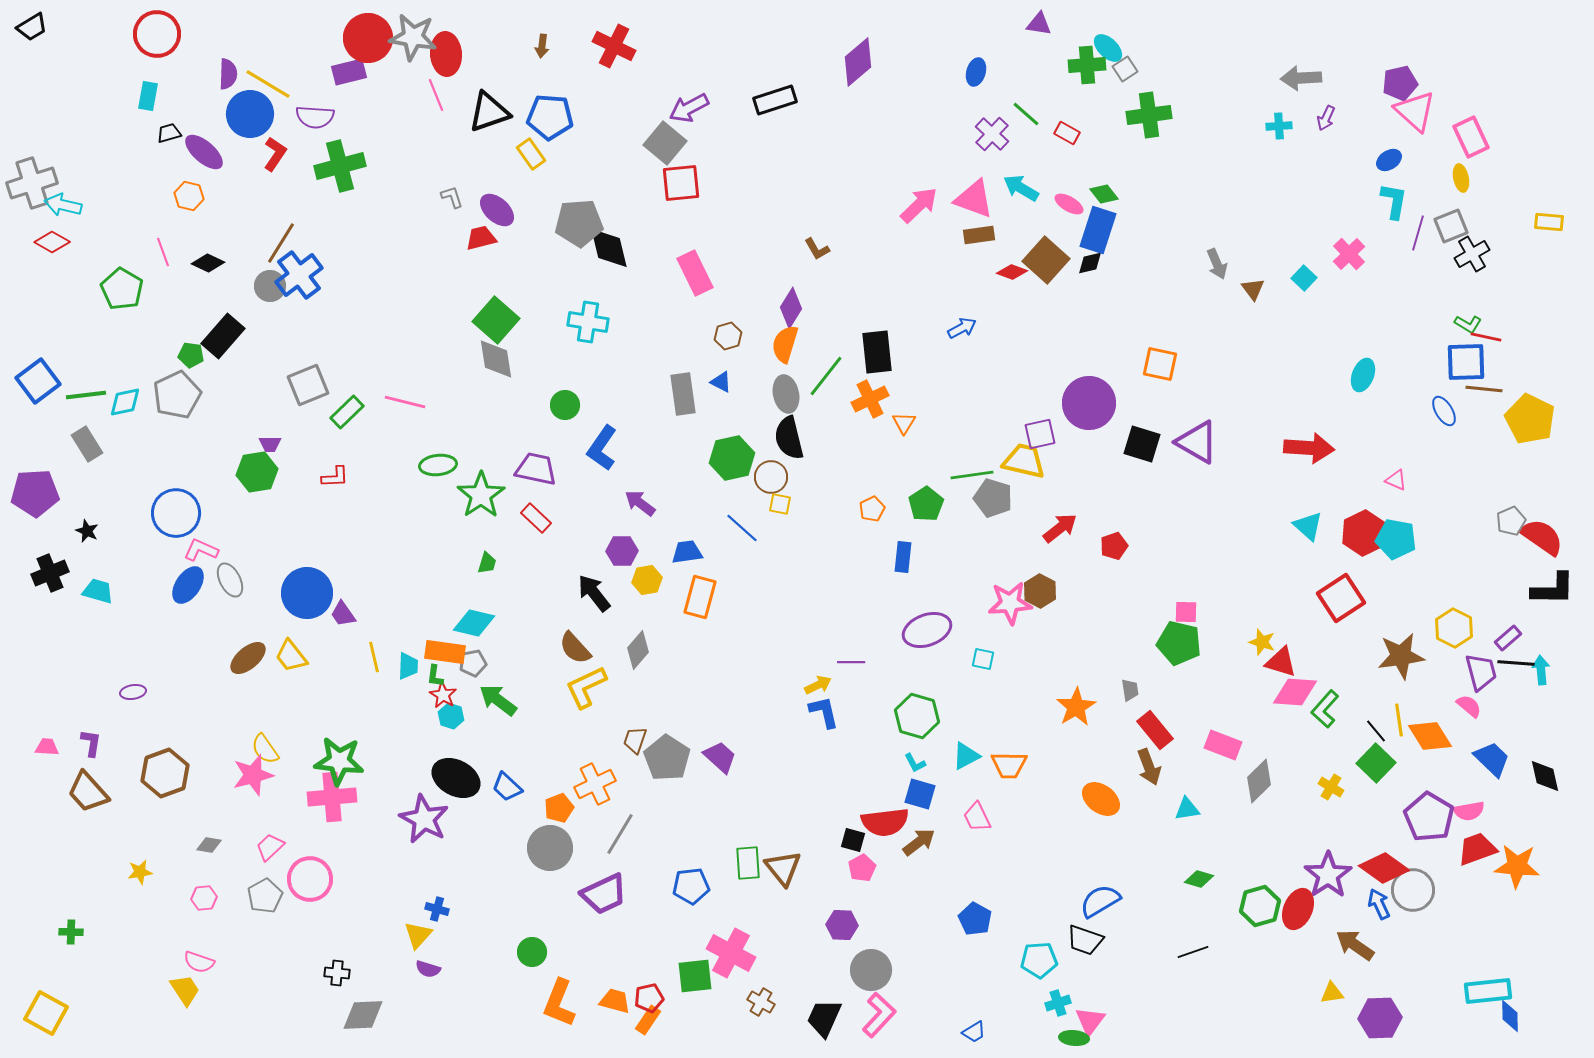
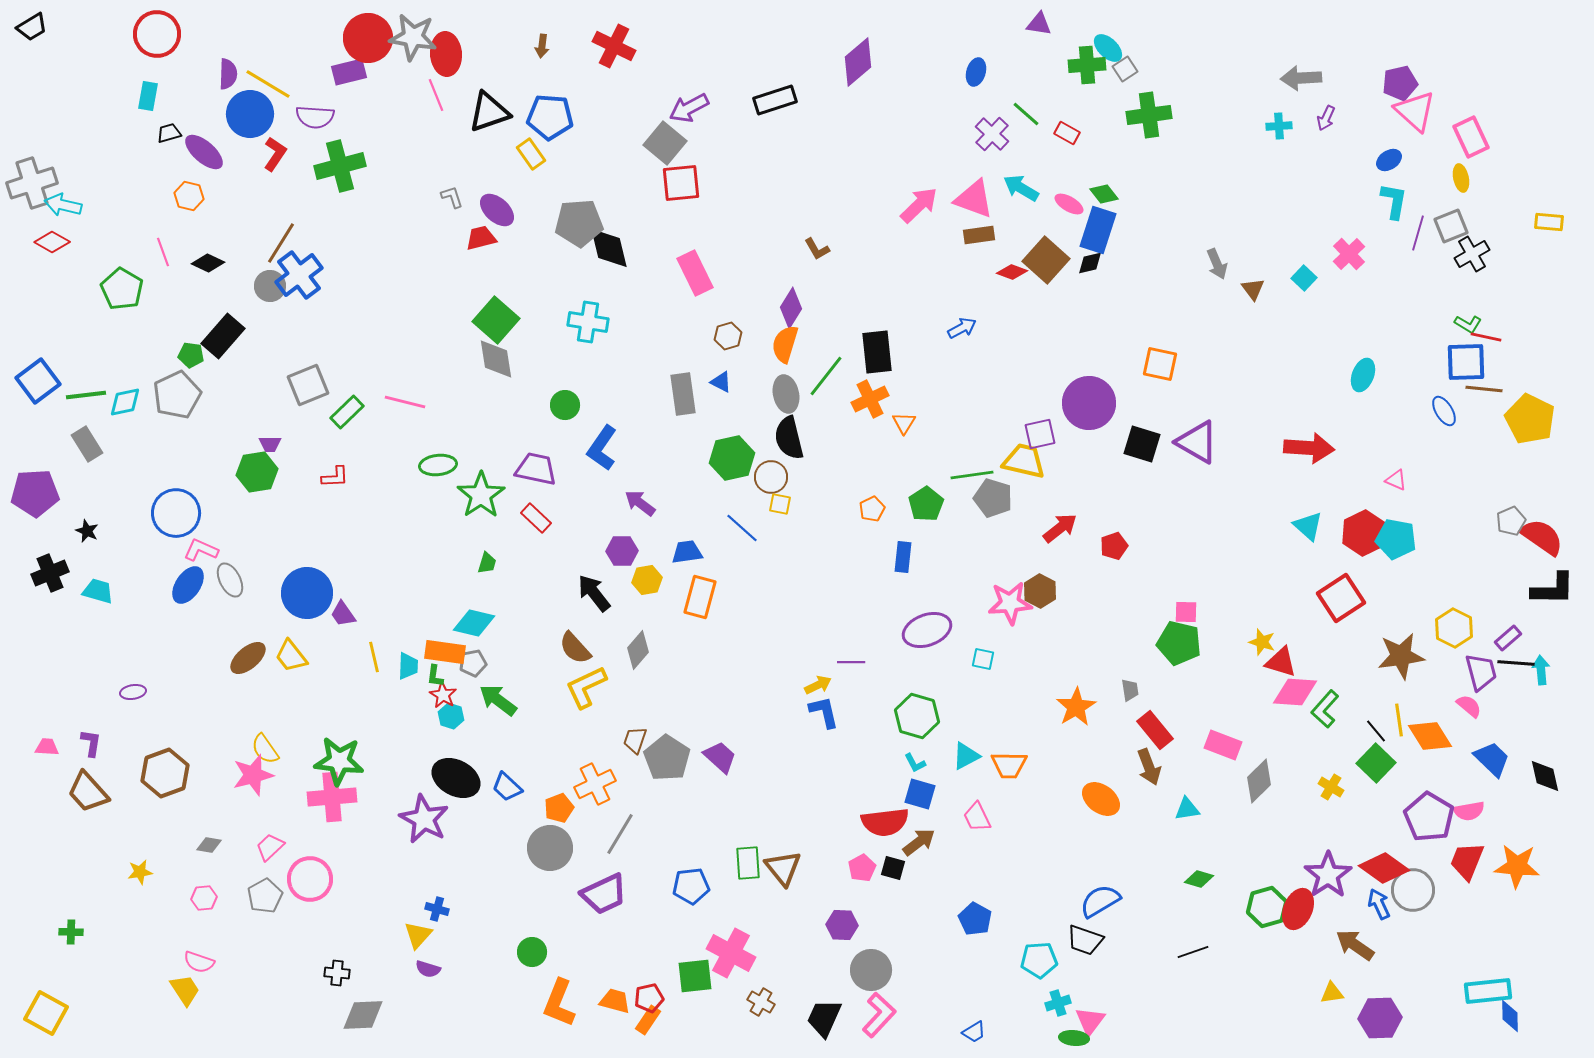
black square at (853, 840): moved 40 px right, 28 px down
red trapezoid at (1477, 849): moved 10 px left, 12 px down; rotated 48 degrees counterclockwise
green hexagon at (1260, 906): moved 7 px right, 1 px down
